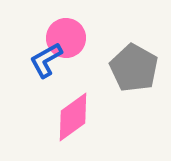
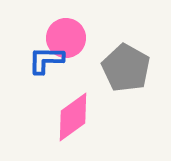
blue L-shape: rotated 30 degrees clockwise
gray pentagon: moved 8 px left
